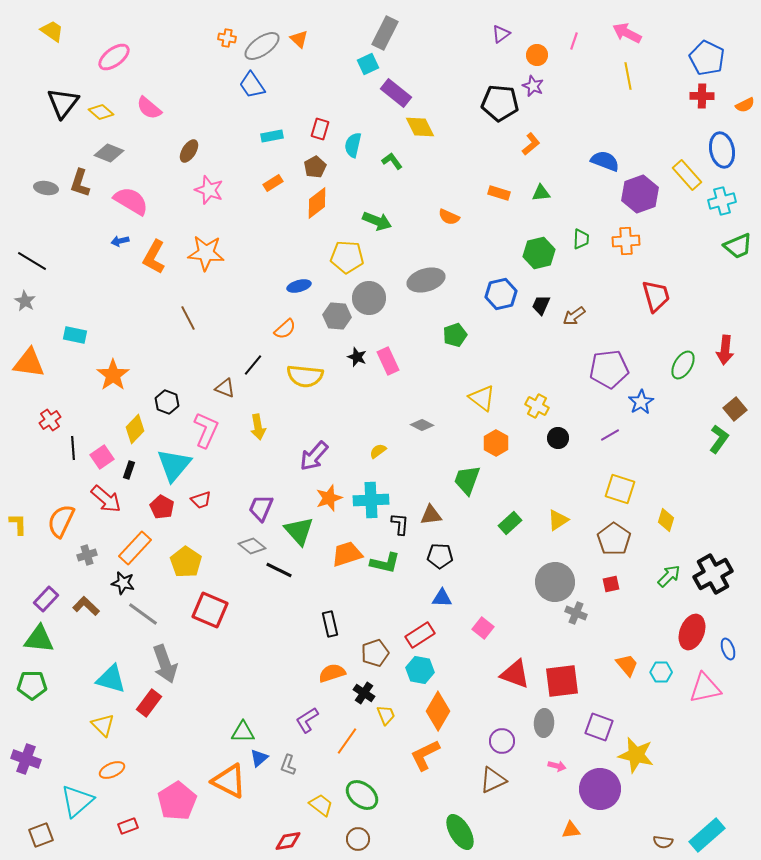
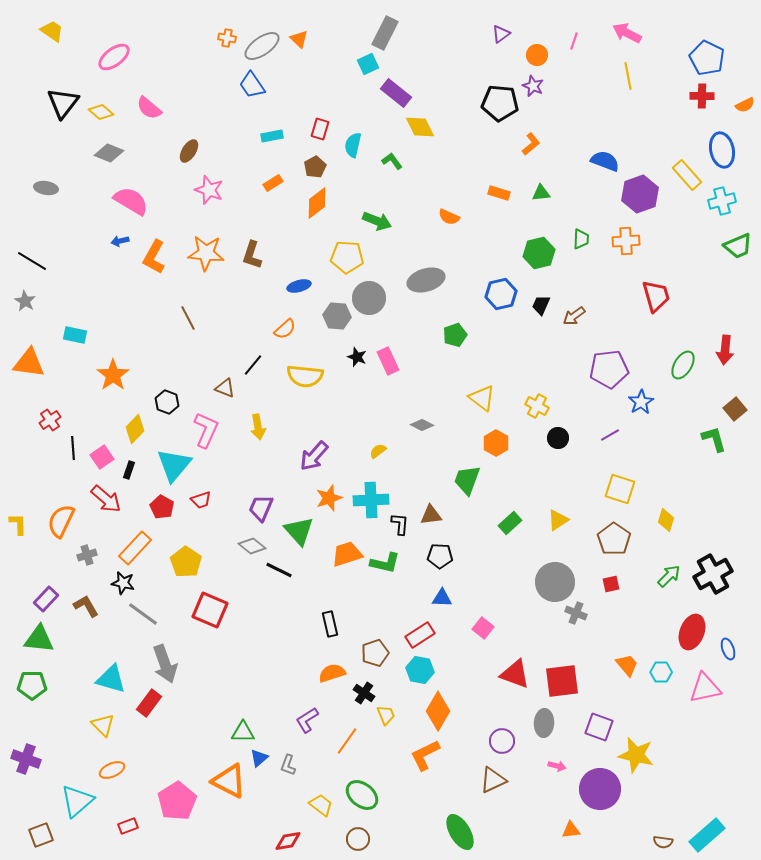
brown L-shape at (80, 183): moved 172 px right, 72 px down
green L-shape at (719, 439): moved 5 px left; rotated 52 degrees counterclockwise
brown L-shape at (86, 606): rotated 16 degrees clockwise
